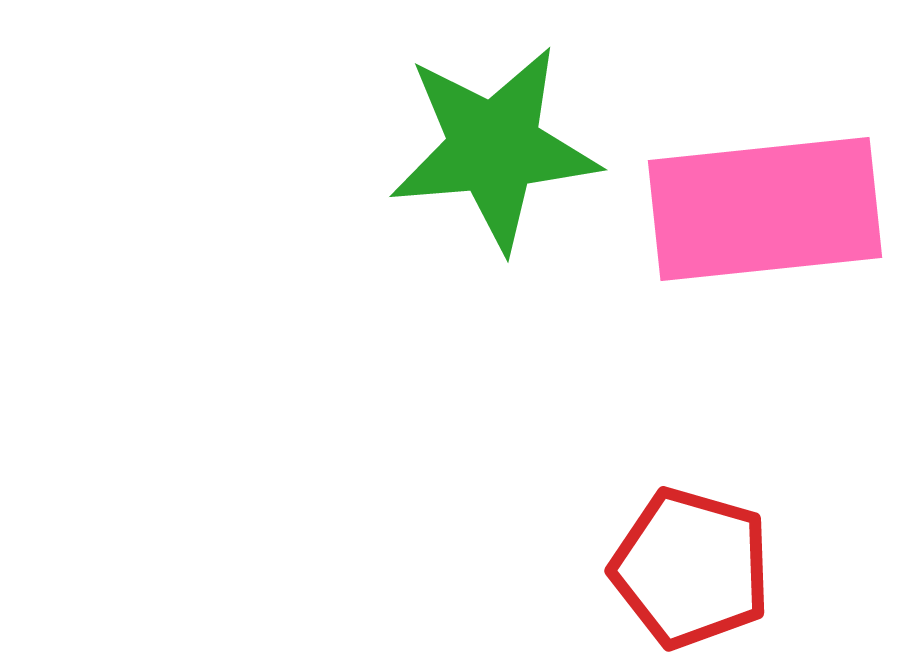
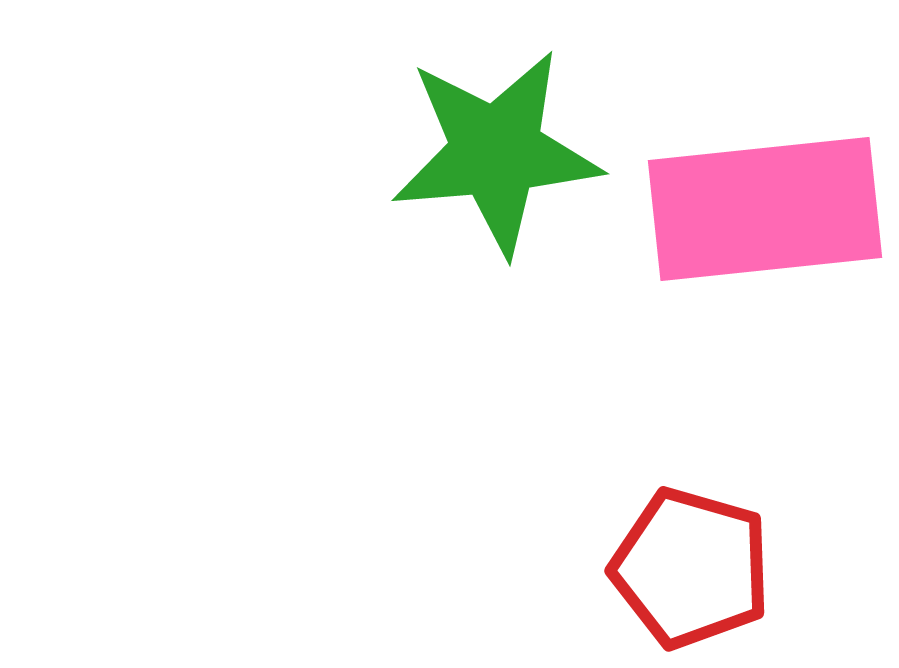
green star: moved 2 px right, 4 px down
